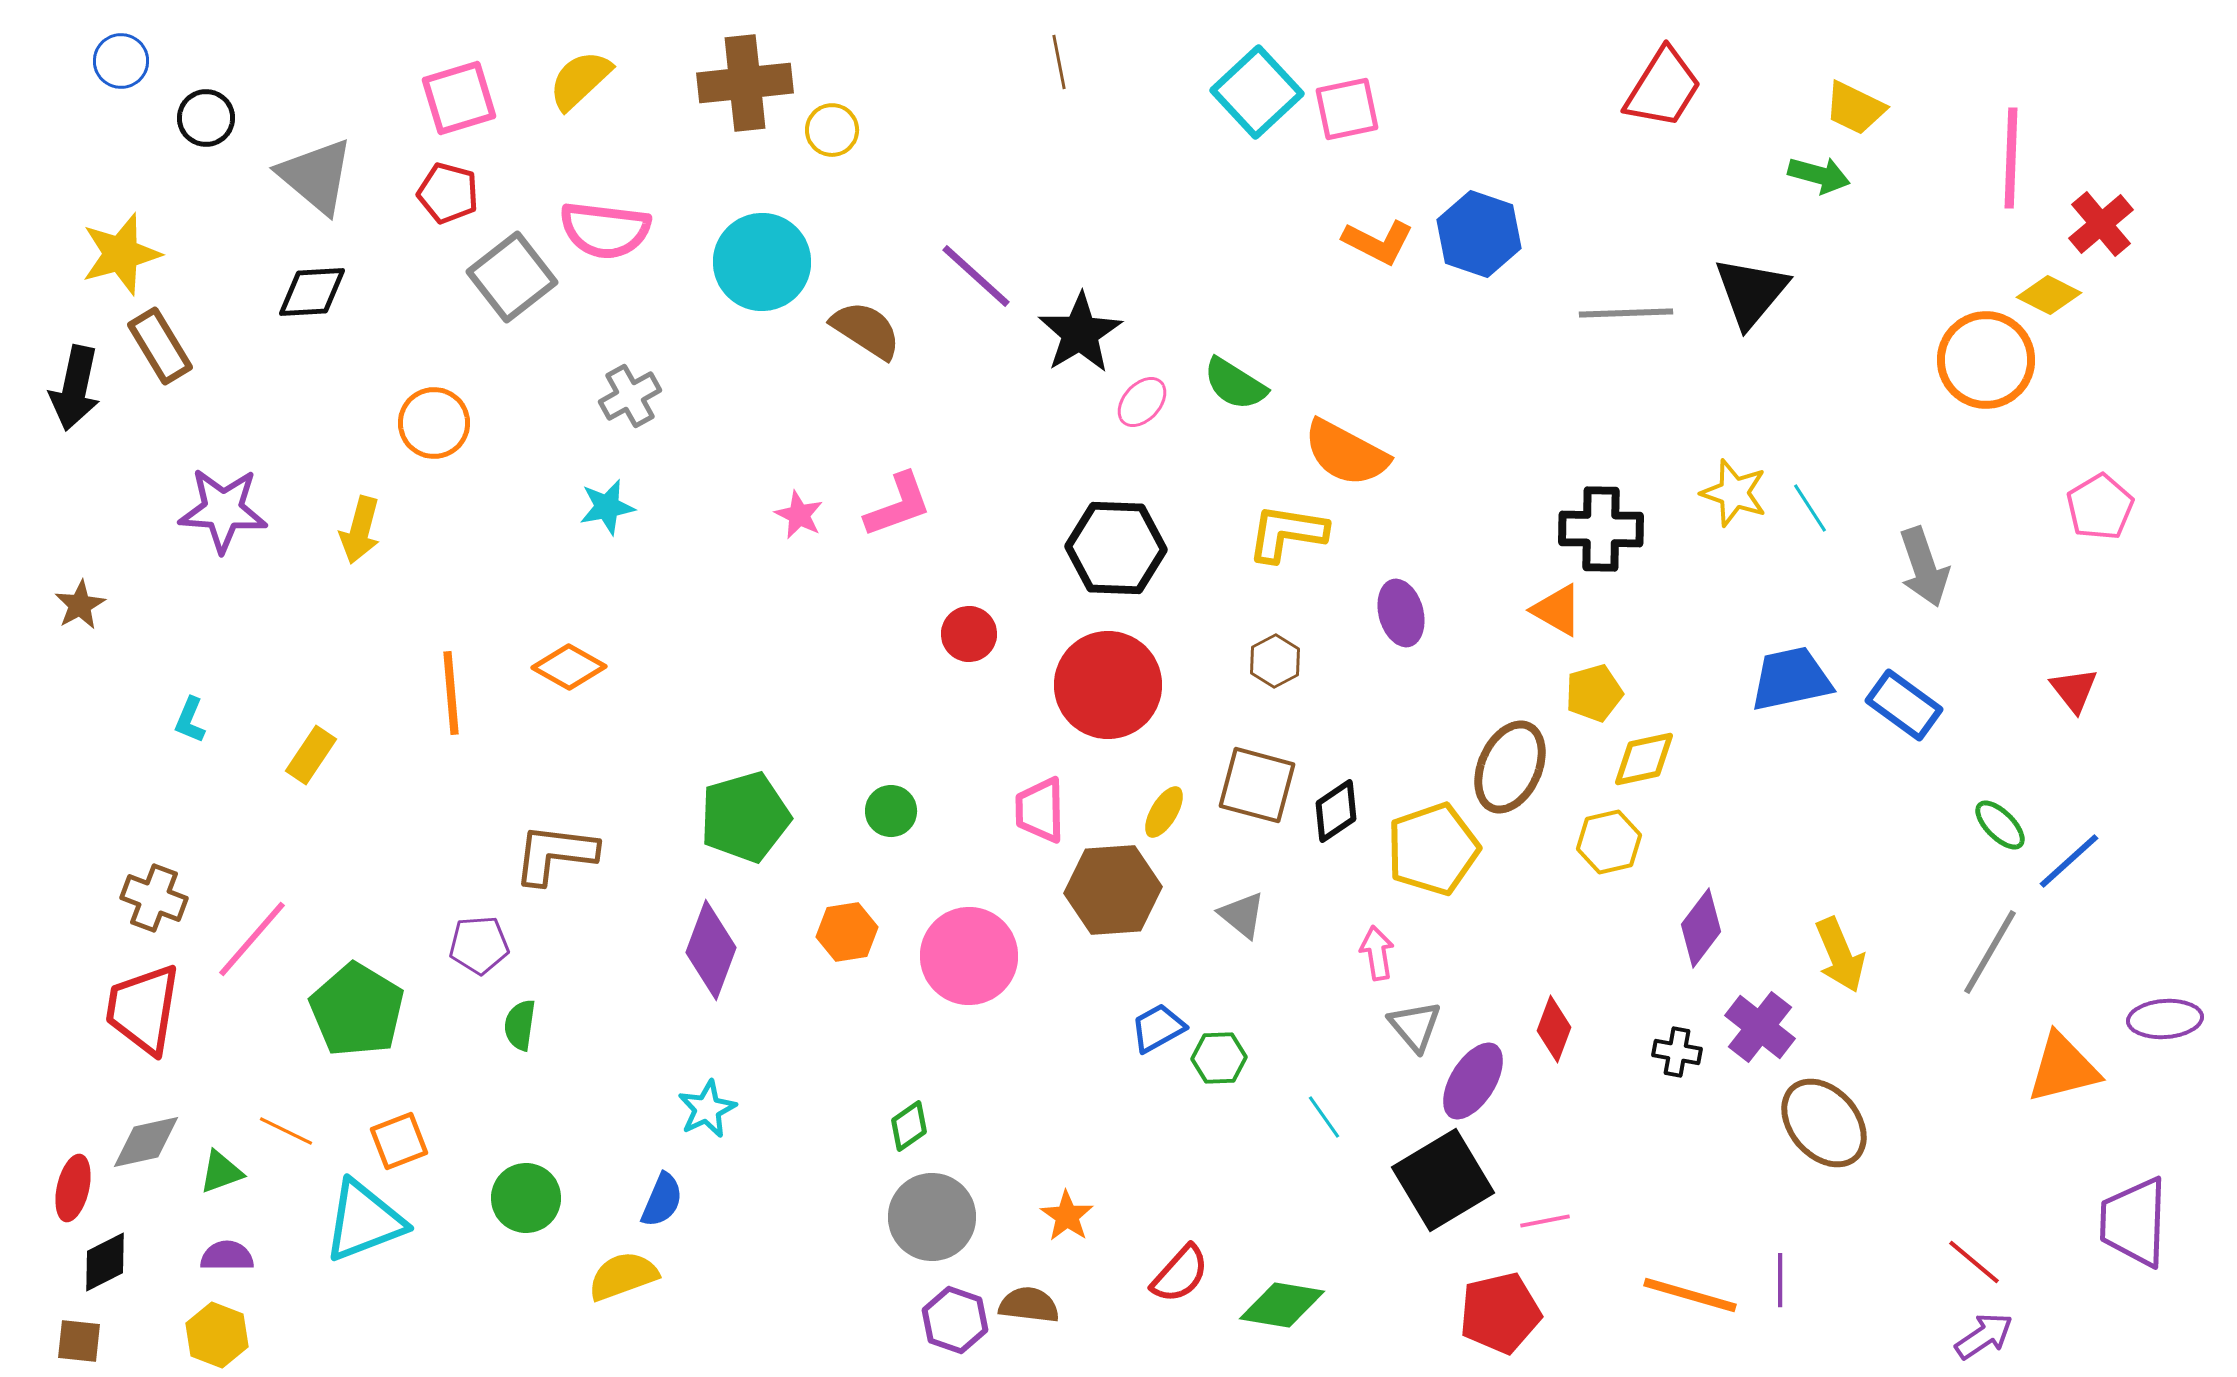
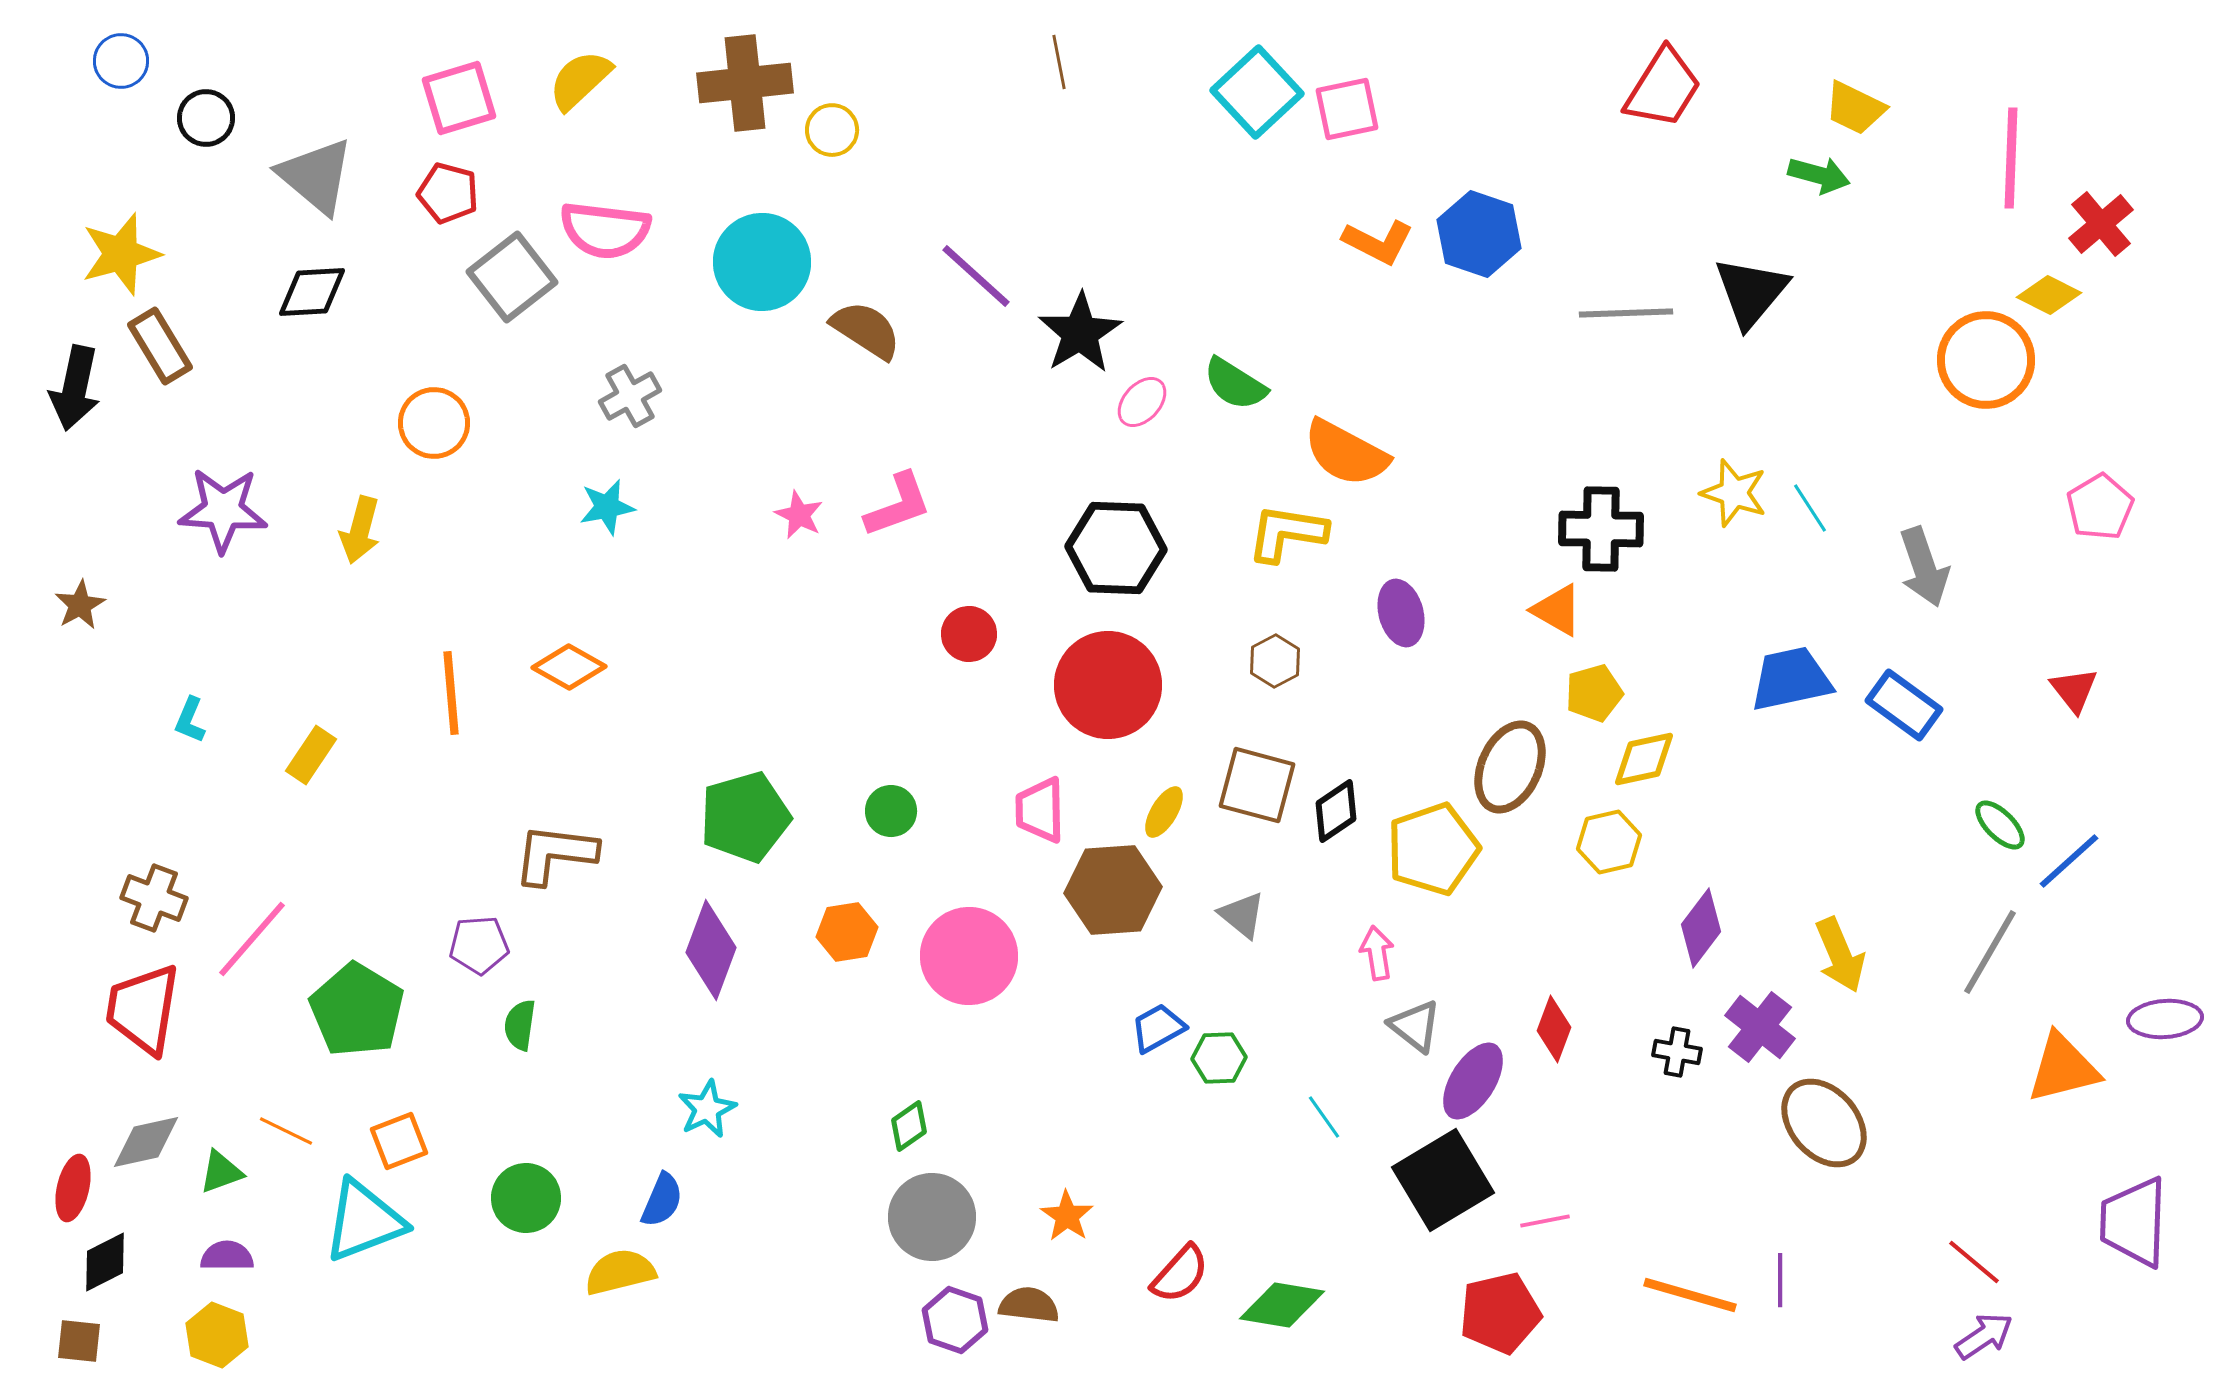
gray triangle at (1415, 1026): rotated 12 degrees counterclockwise
yellow semicircle at (623, 1276): moved 3 px left, 4 px up; rotated 6 degrees clockwise
